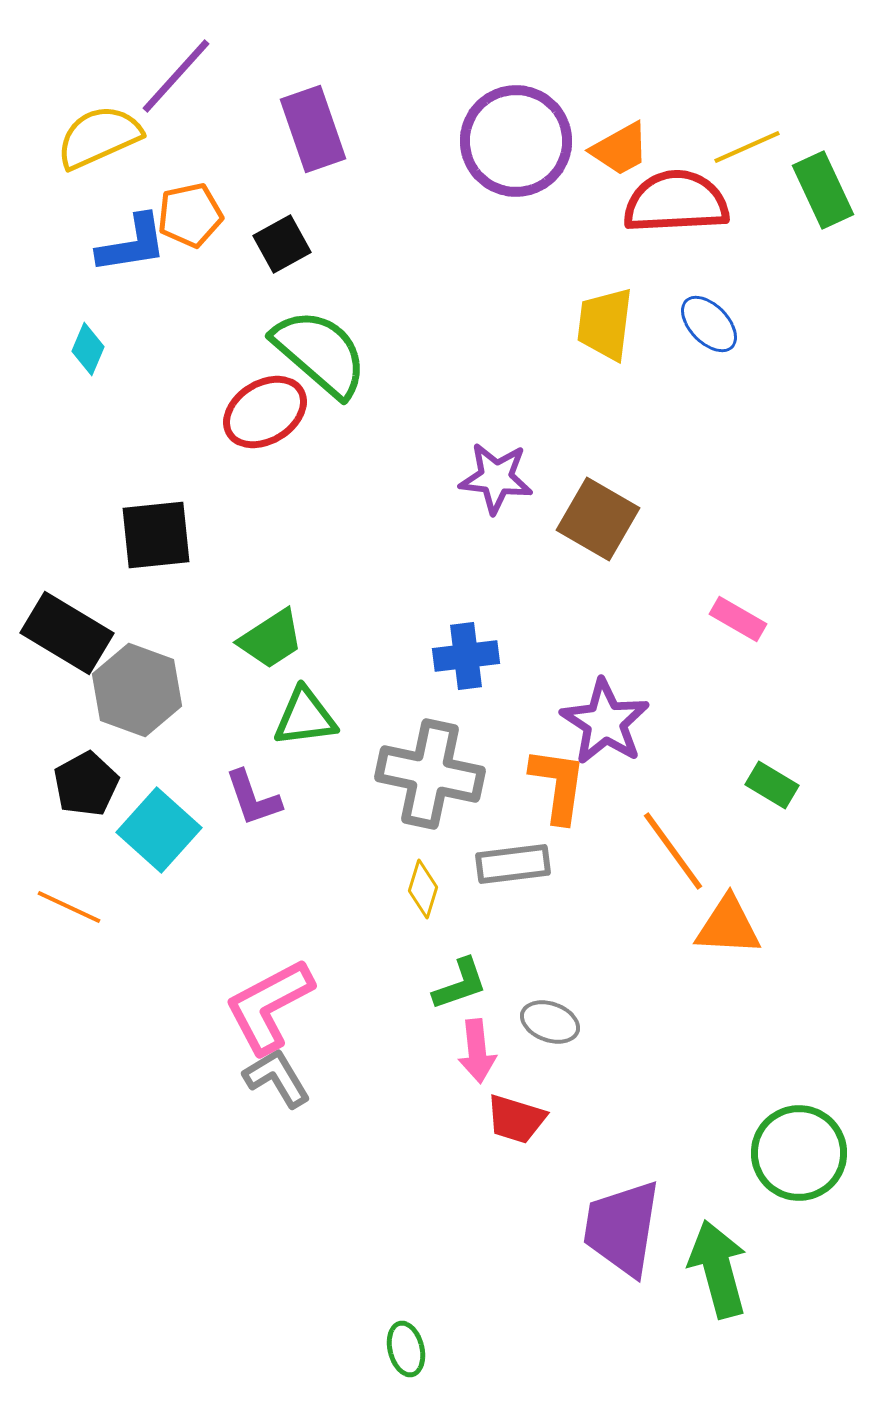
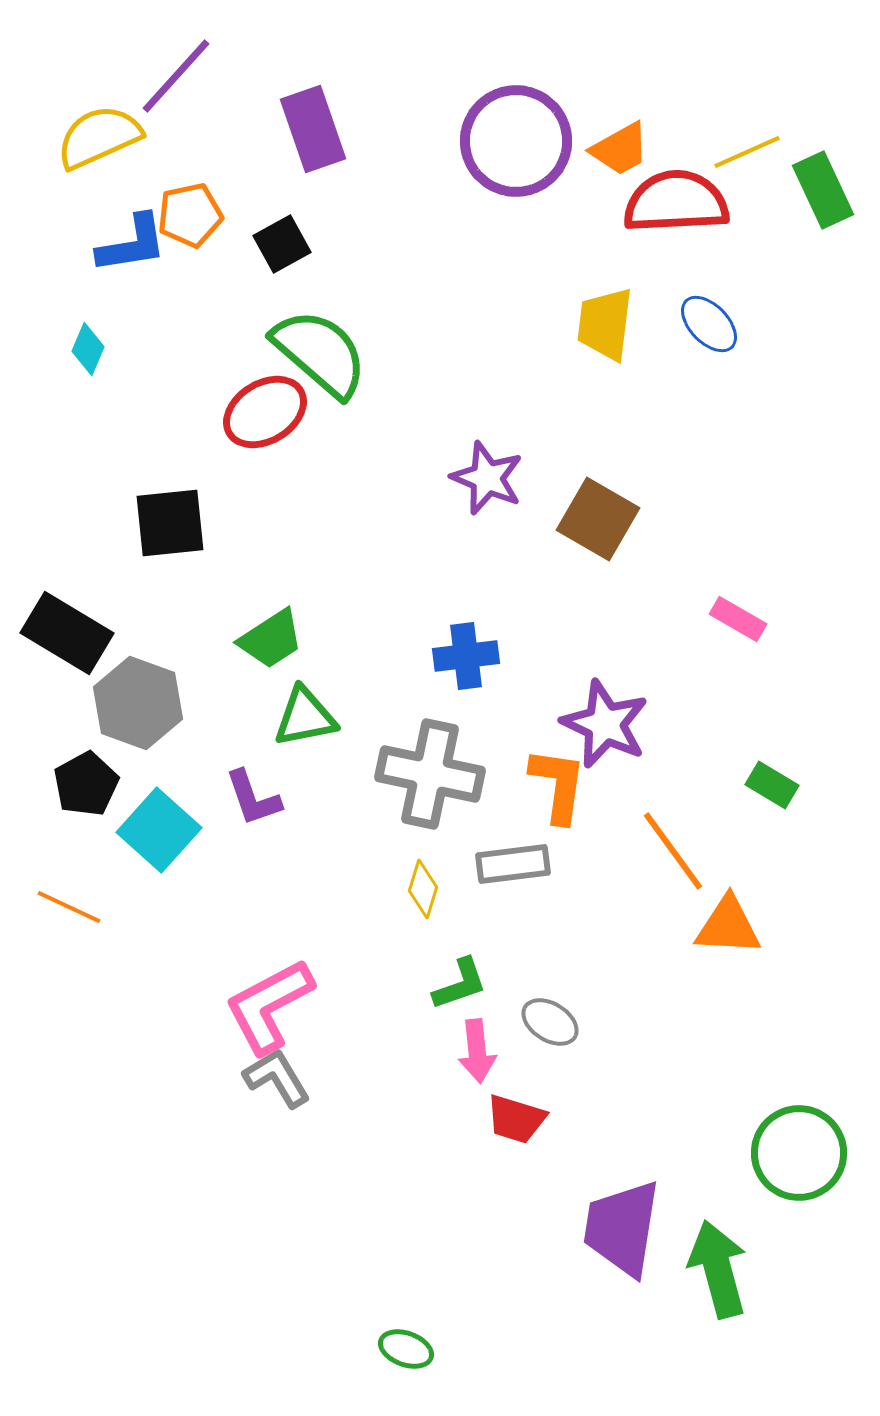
yellow line at (747, 147): moved 5 px down
purple star at (496, 478): moved 9 px left; rotated 16 degrees clockwise
black square at (156, 535): moved 14 px right, 12 px up
gray hexagon at (137, 690): moved 1 px right, 13 px down
green triangle at (305, 717): rotated 4 degrees counterclockwise
purple star at (605, 722): moved 2 px down; rotated 8 degrees counterclockwise
gray ellipse at (550, 1022): rotated 12 degrees clockwise
green ellipse at (406, 1349): rotated 56 degrees counterclockwise
